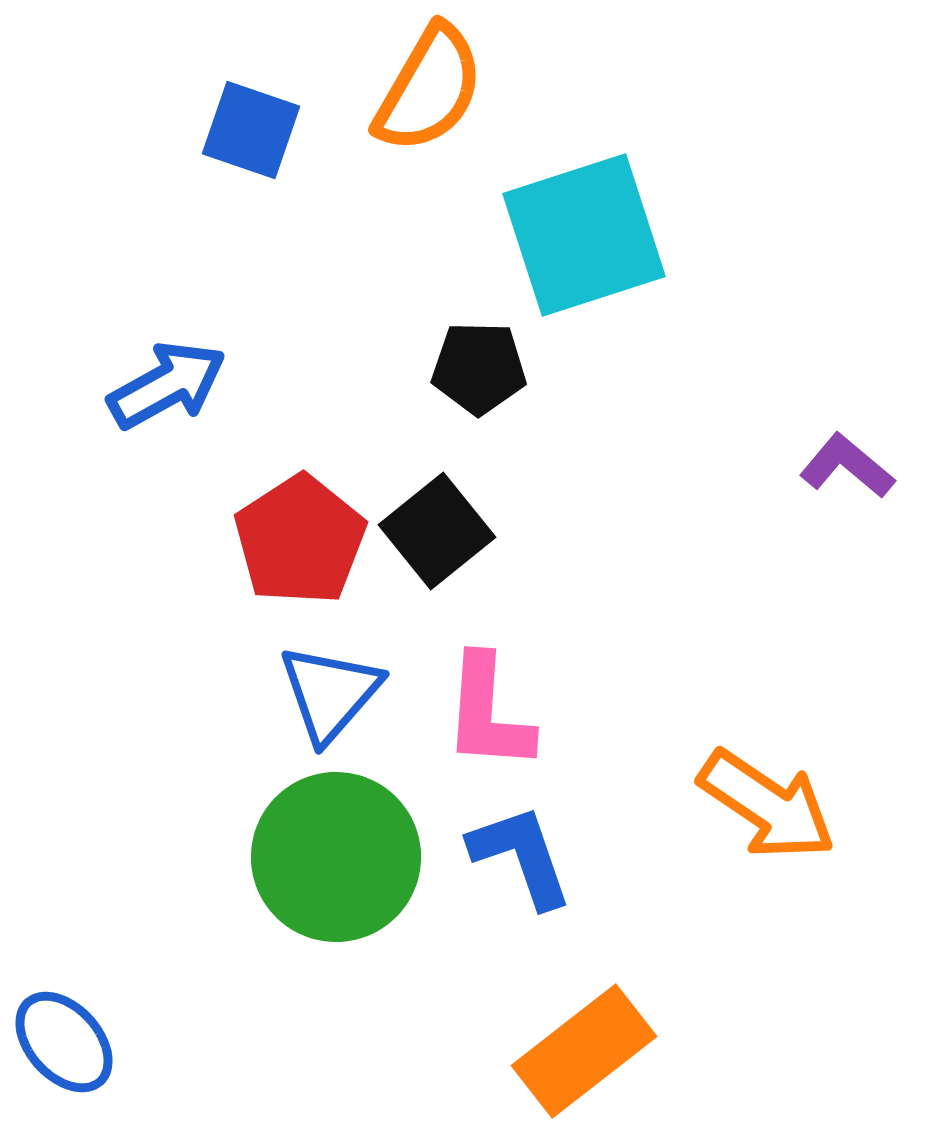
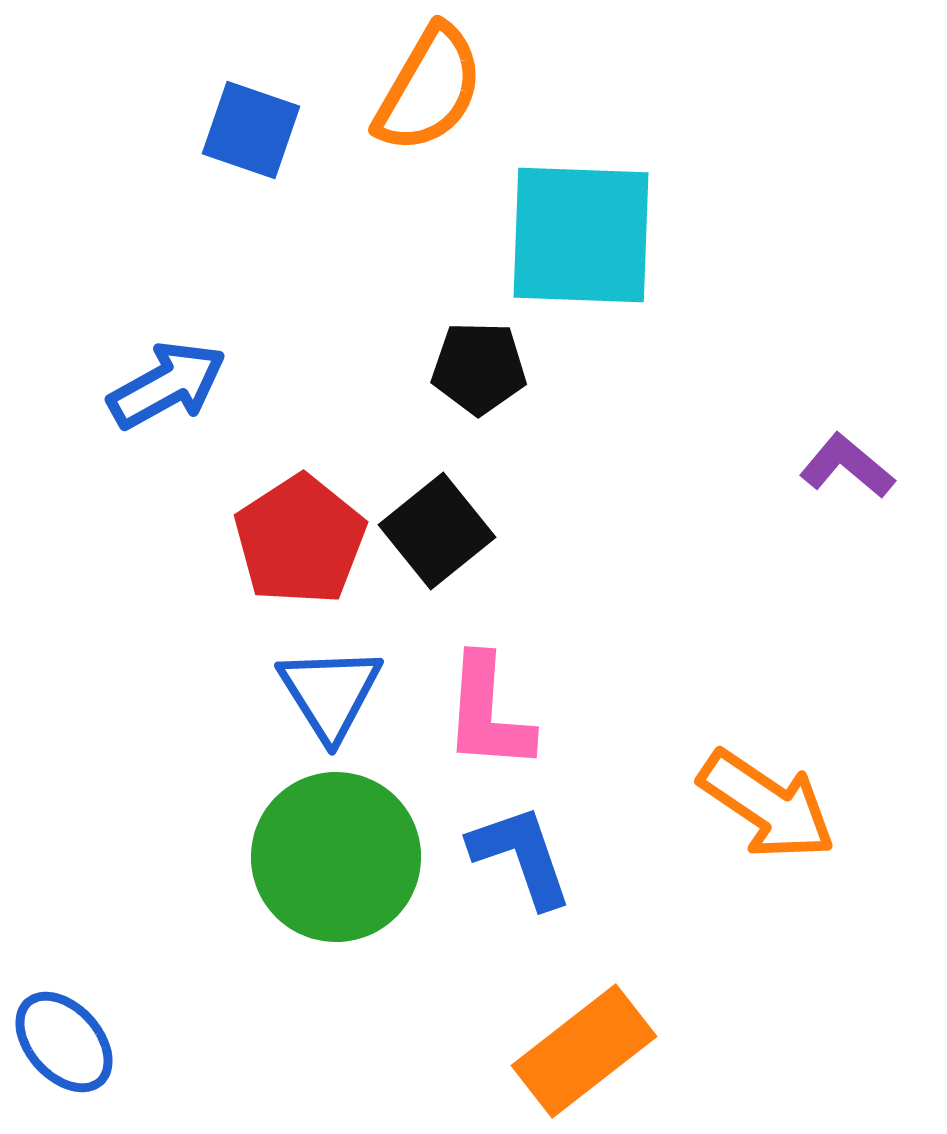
cyan square: moved 3 px left; rotated 20 degrees clockwise
blue triangle: rotated 13 degrees counterclockwise
